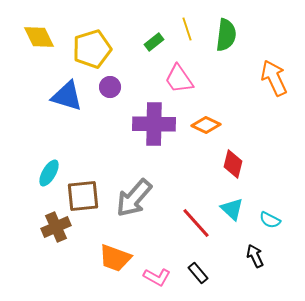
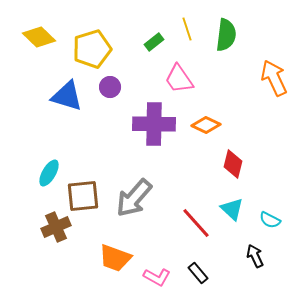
yellow diamond: rotated 20 degrees counterclockwise
